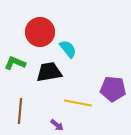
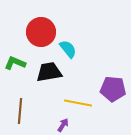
red circle: moved 1 px right
purple arrow: moved 6 px right; rotated 96 degrees counterclockwise
